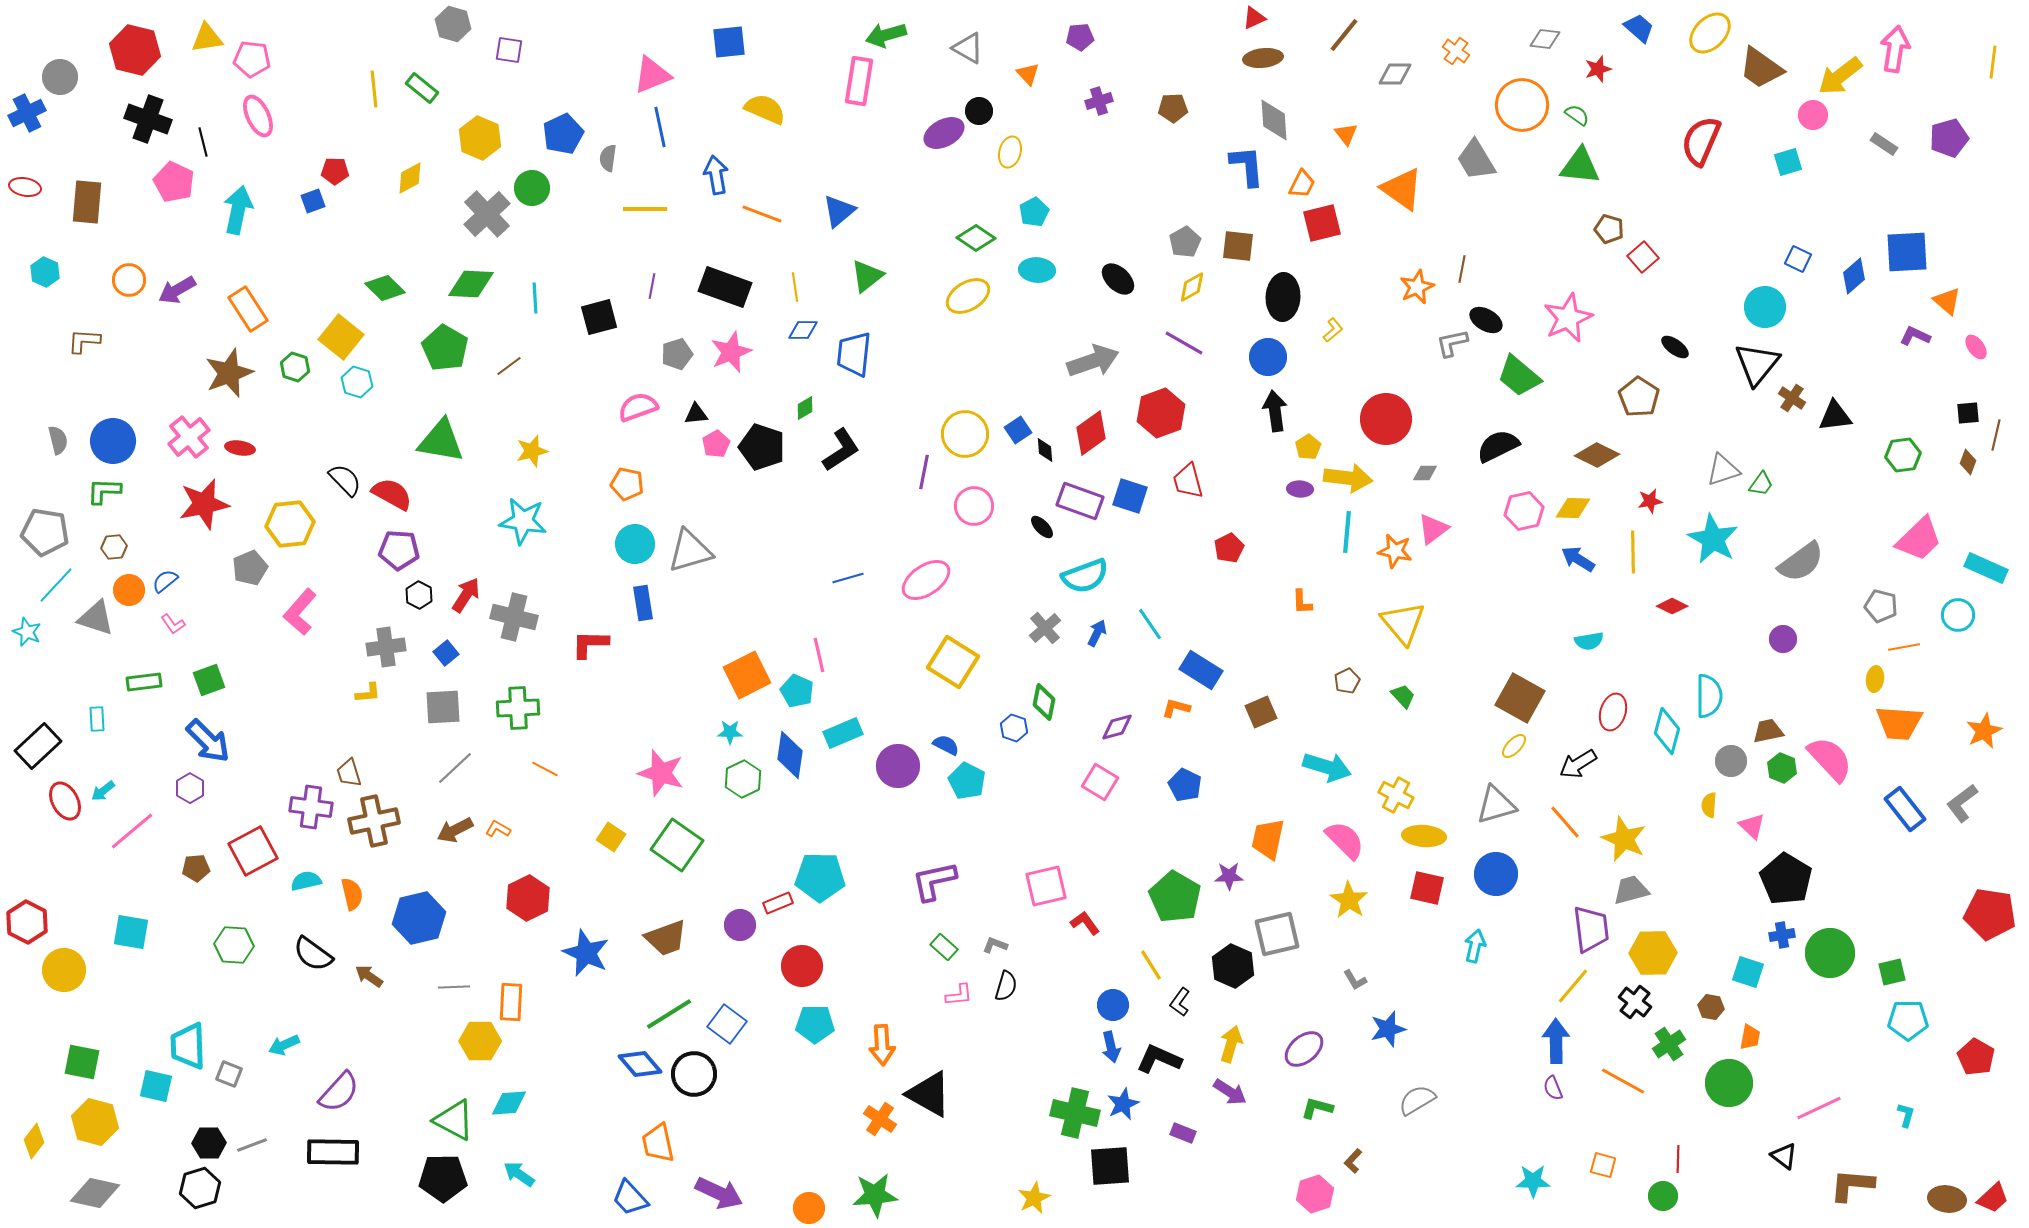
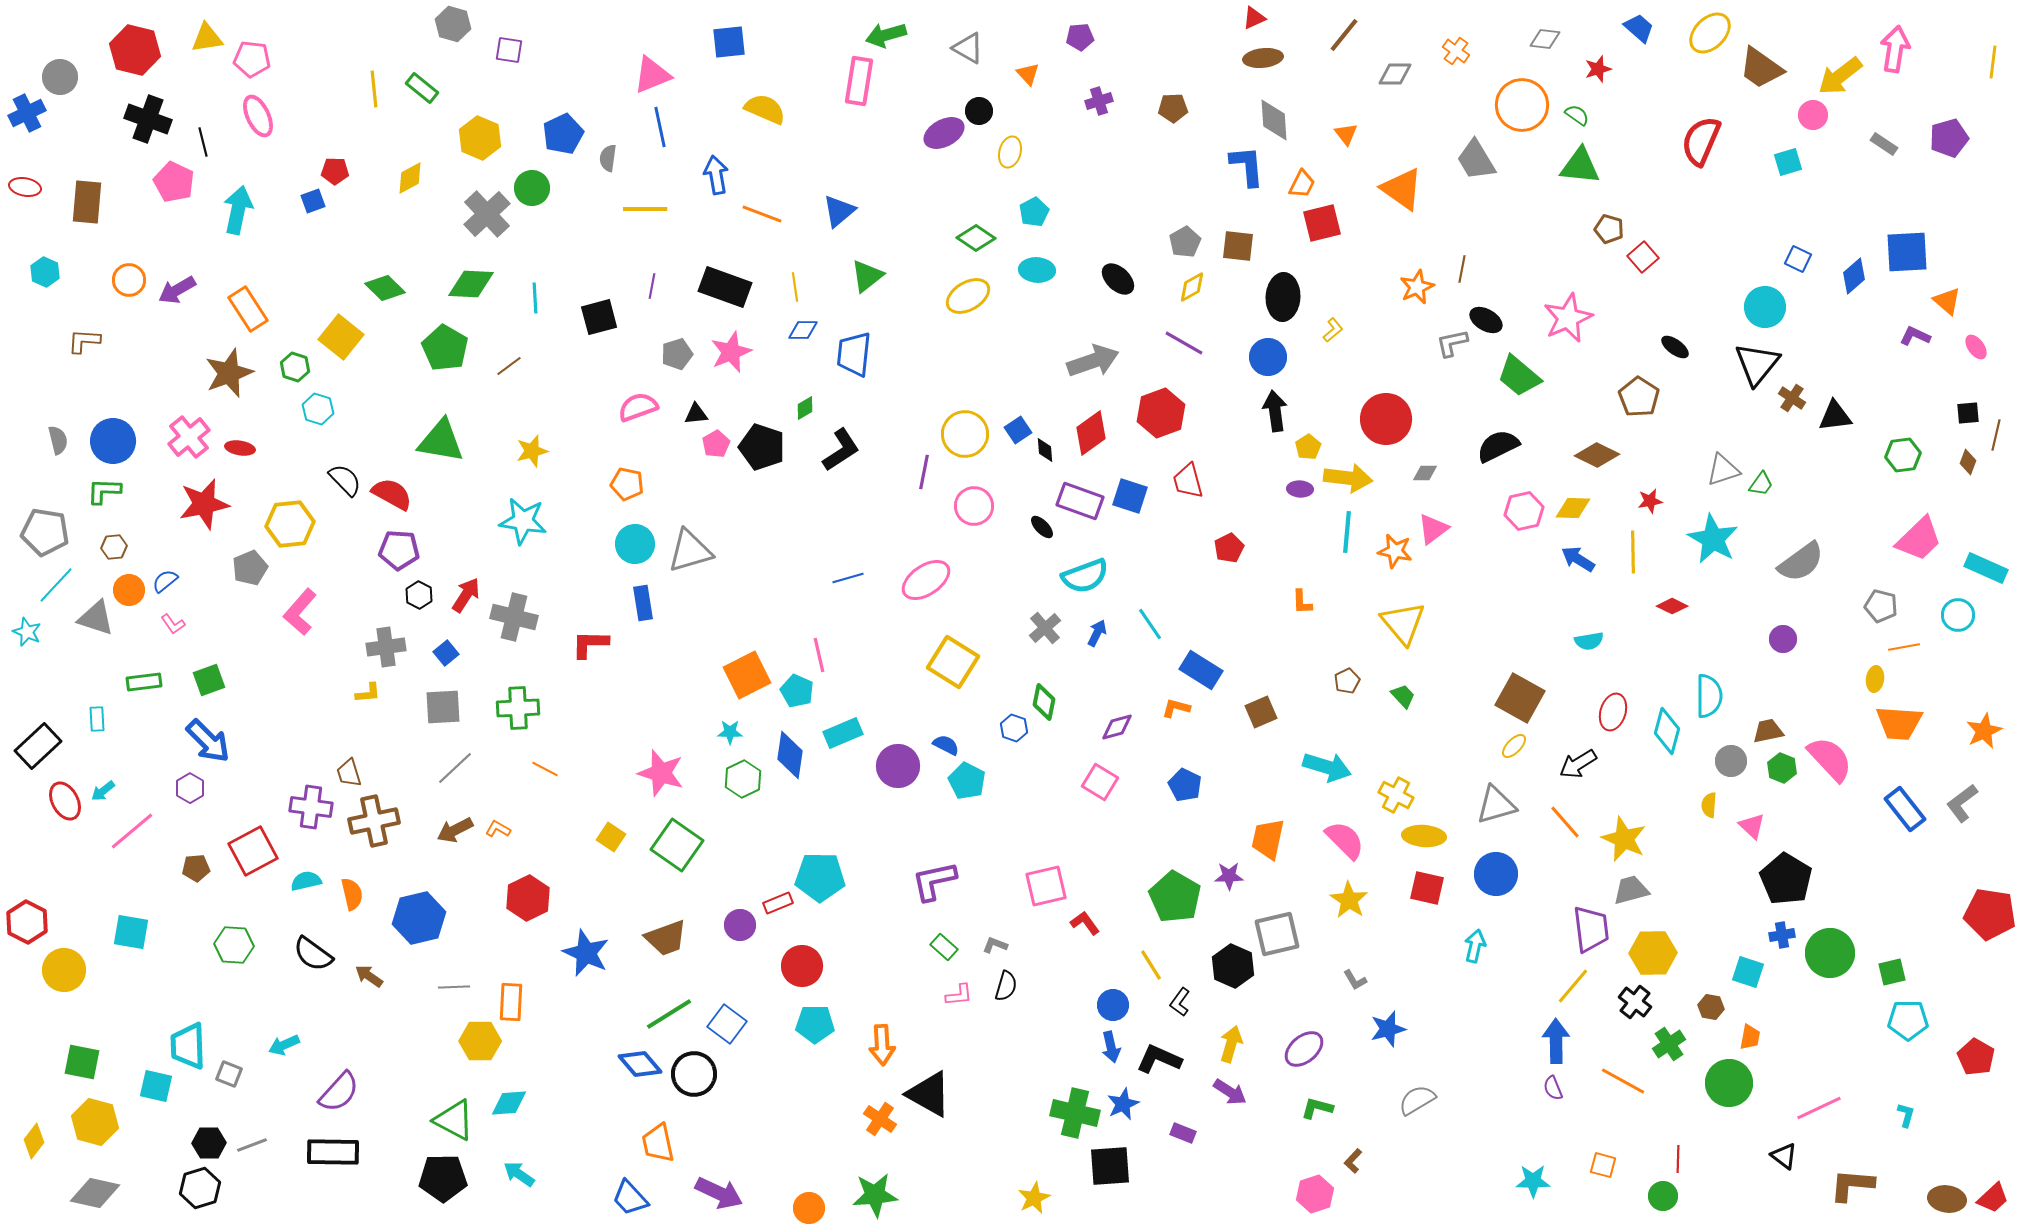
cyan hexagon at (357, 382): moved 39 px left, 27 px down
